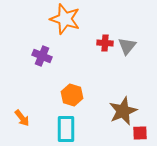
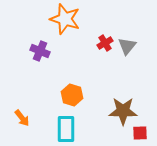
red cross: rotated 35 degrees counterclockwise
purple cross: moved 2 px left, 5 px up
brown star: rotated 24 degrees clockwise
